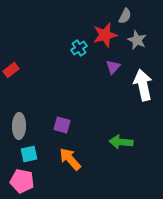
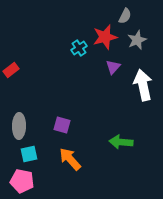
red star: moved 2 px down
gray star: rotated 24 degrees clockwise
